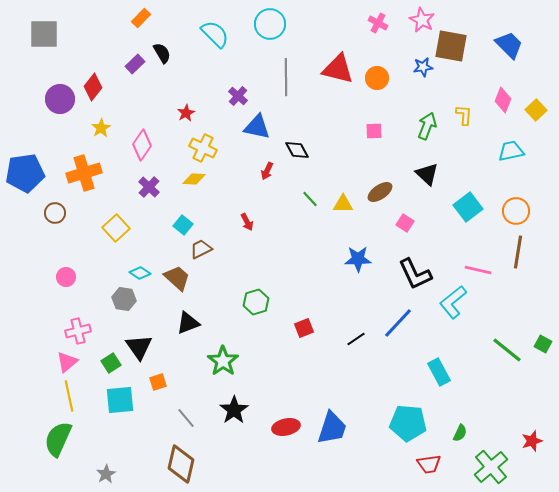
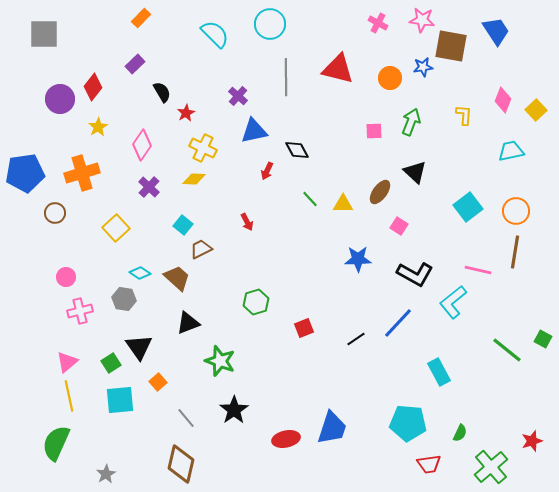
pink star at (422, 20): rotated 20 degrees counterclockwise
blue trapezoid at (509, 45): moved 13 px left, 14 px up; rotated 12 degrees clockwise
black semicircle at (162, 53): moved 39 px down
orange circle at (377, 78): moved 13 px right
green arrow at (427, 126): moved 16 px left, 4 px up
blue triangle at (257, 127): moved 3 px left, 4 px down; rotated 24 degrees counterclockwise
yellow star at (101, 128): moved 3 px left, 1 px up
orange cross at (84, 173): moved 2 px left
black triangle at (427, 174): moved 12 px left, 2 px up
brown ellipse at (380, 192): rotated 20 degrees counterclockwise
pink square at (405, 223): moved 6 px left, 3 px down
brown line at (518, 252): moved 3 px left
black L-shape at (415, 274): rotated 36 degrees counterclockwise
pink cross at (78, 331): moved 2 px right, 20 px up
green square at (543, 344): moved 5 px up
green star at (223, 361): moved 3 px left; rotated 16 degrees counterclockwise
orange square at (158, 382): rotated 24 degrees counterclockwise
red ellipse at (286, 427): moved 12 px down
green semicircle at (58, 439): moved 2 px left, 4 px down
